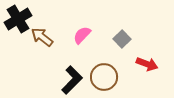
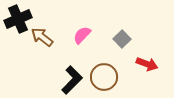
black cross: rotated 8 degrees clockwise
